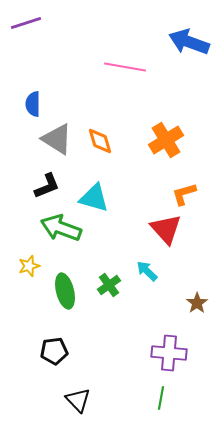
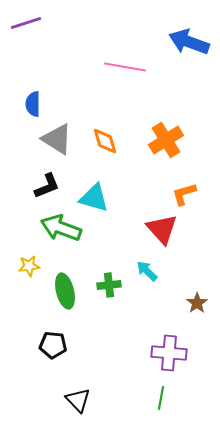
orange diamond: moved 5 px right
red triangle: moved 4 px left
yellow star: rotated 10 degrees clockwise
green cross: rotated 30 degrees clockwise
black pentagon: moved 1 px left, 6 px up; rotated 12 degrees clockwise
